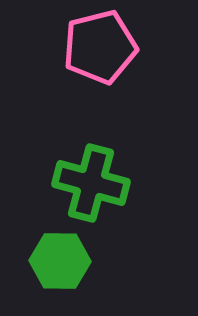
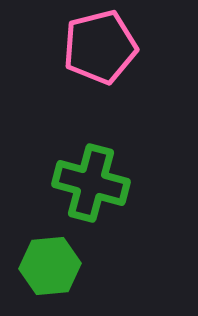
green hexagon: moved 10 px left, 5 px down; rotated 6 degrees counterclockwise
